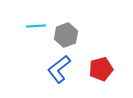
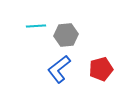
gray hexagon: rotated 15 degrees clockwise
